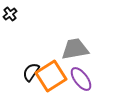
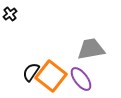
gray trapezoid: moved 16 px right
orange square: rotated 20 degrees counterclockwise
